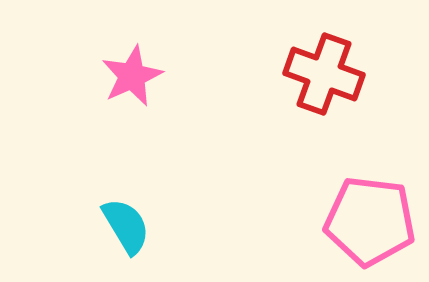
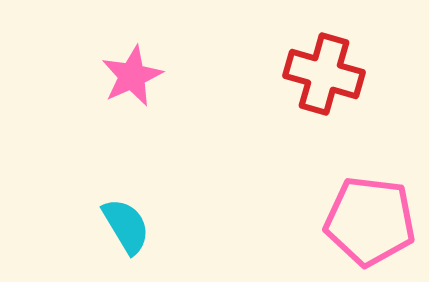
red cross: rotated 4 degrees counterclockwise
